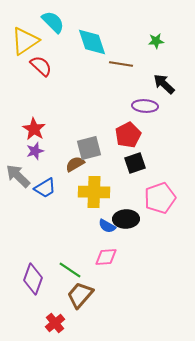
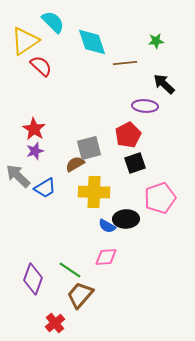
brown line: moved 4 px right, 1 px up; rotated 15 degrees counterclockwise
